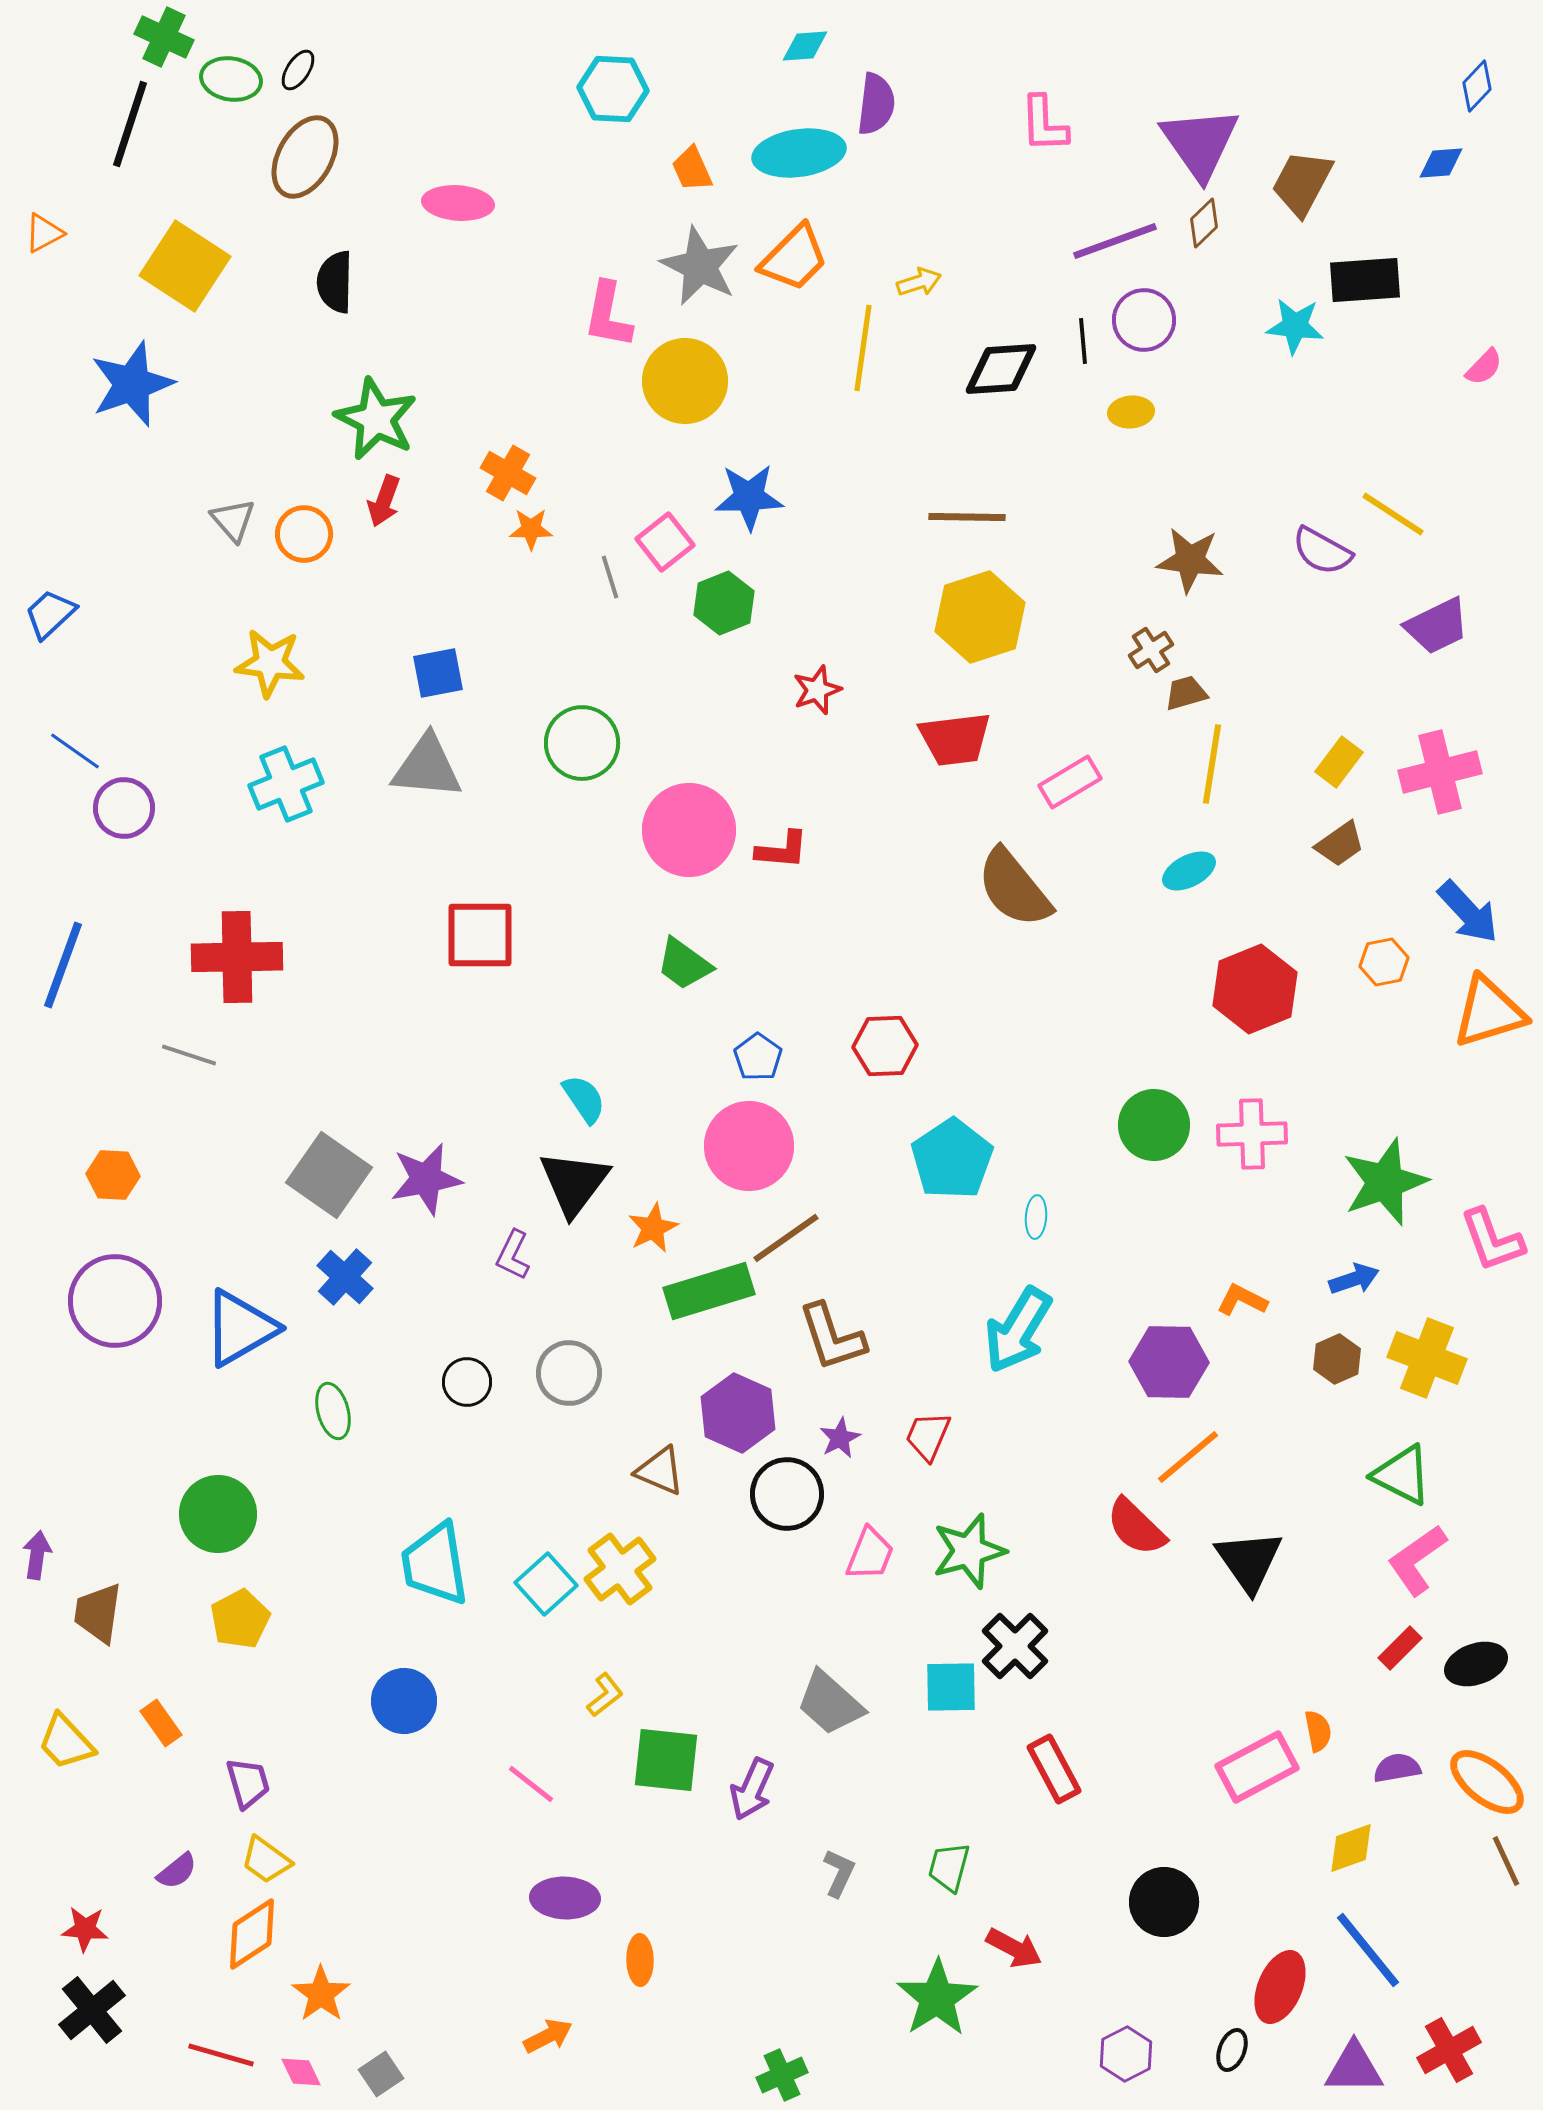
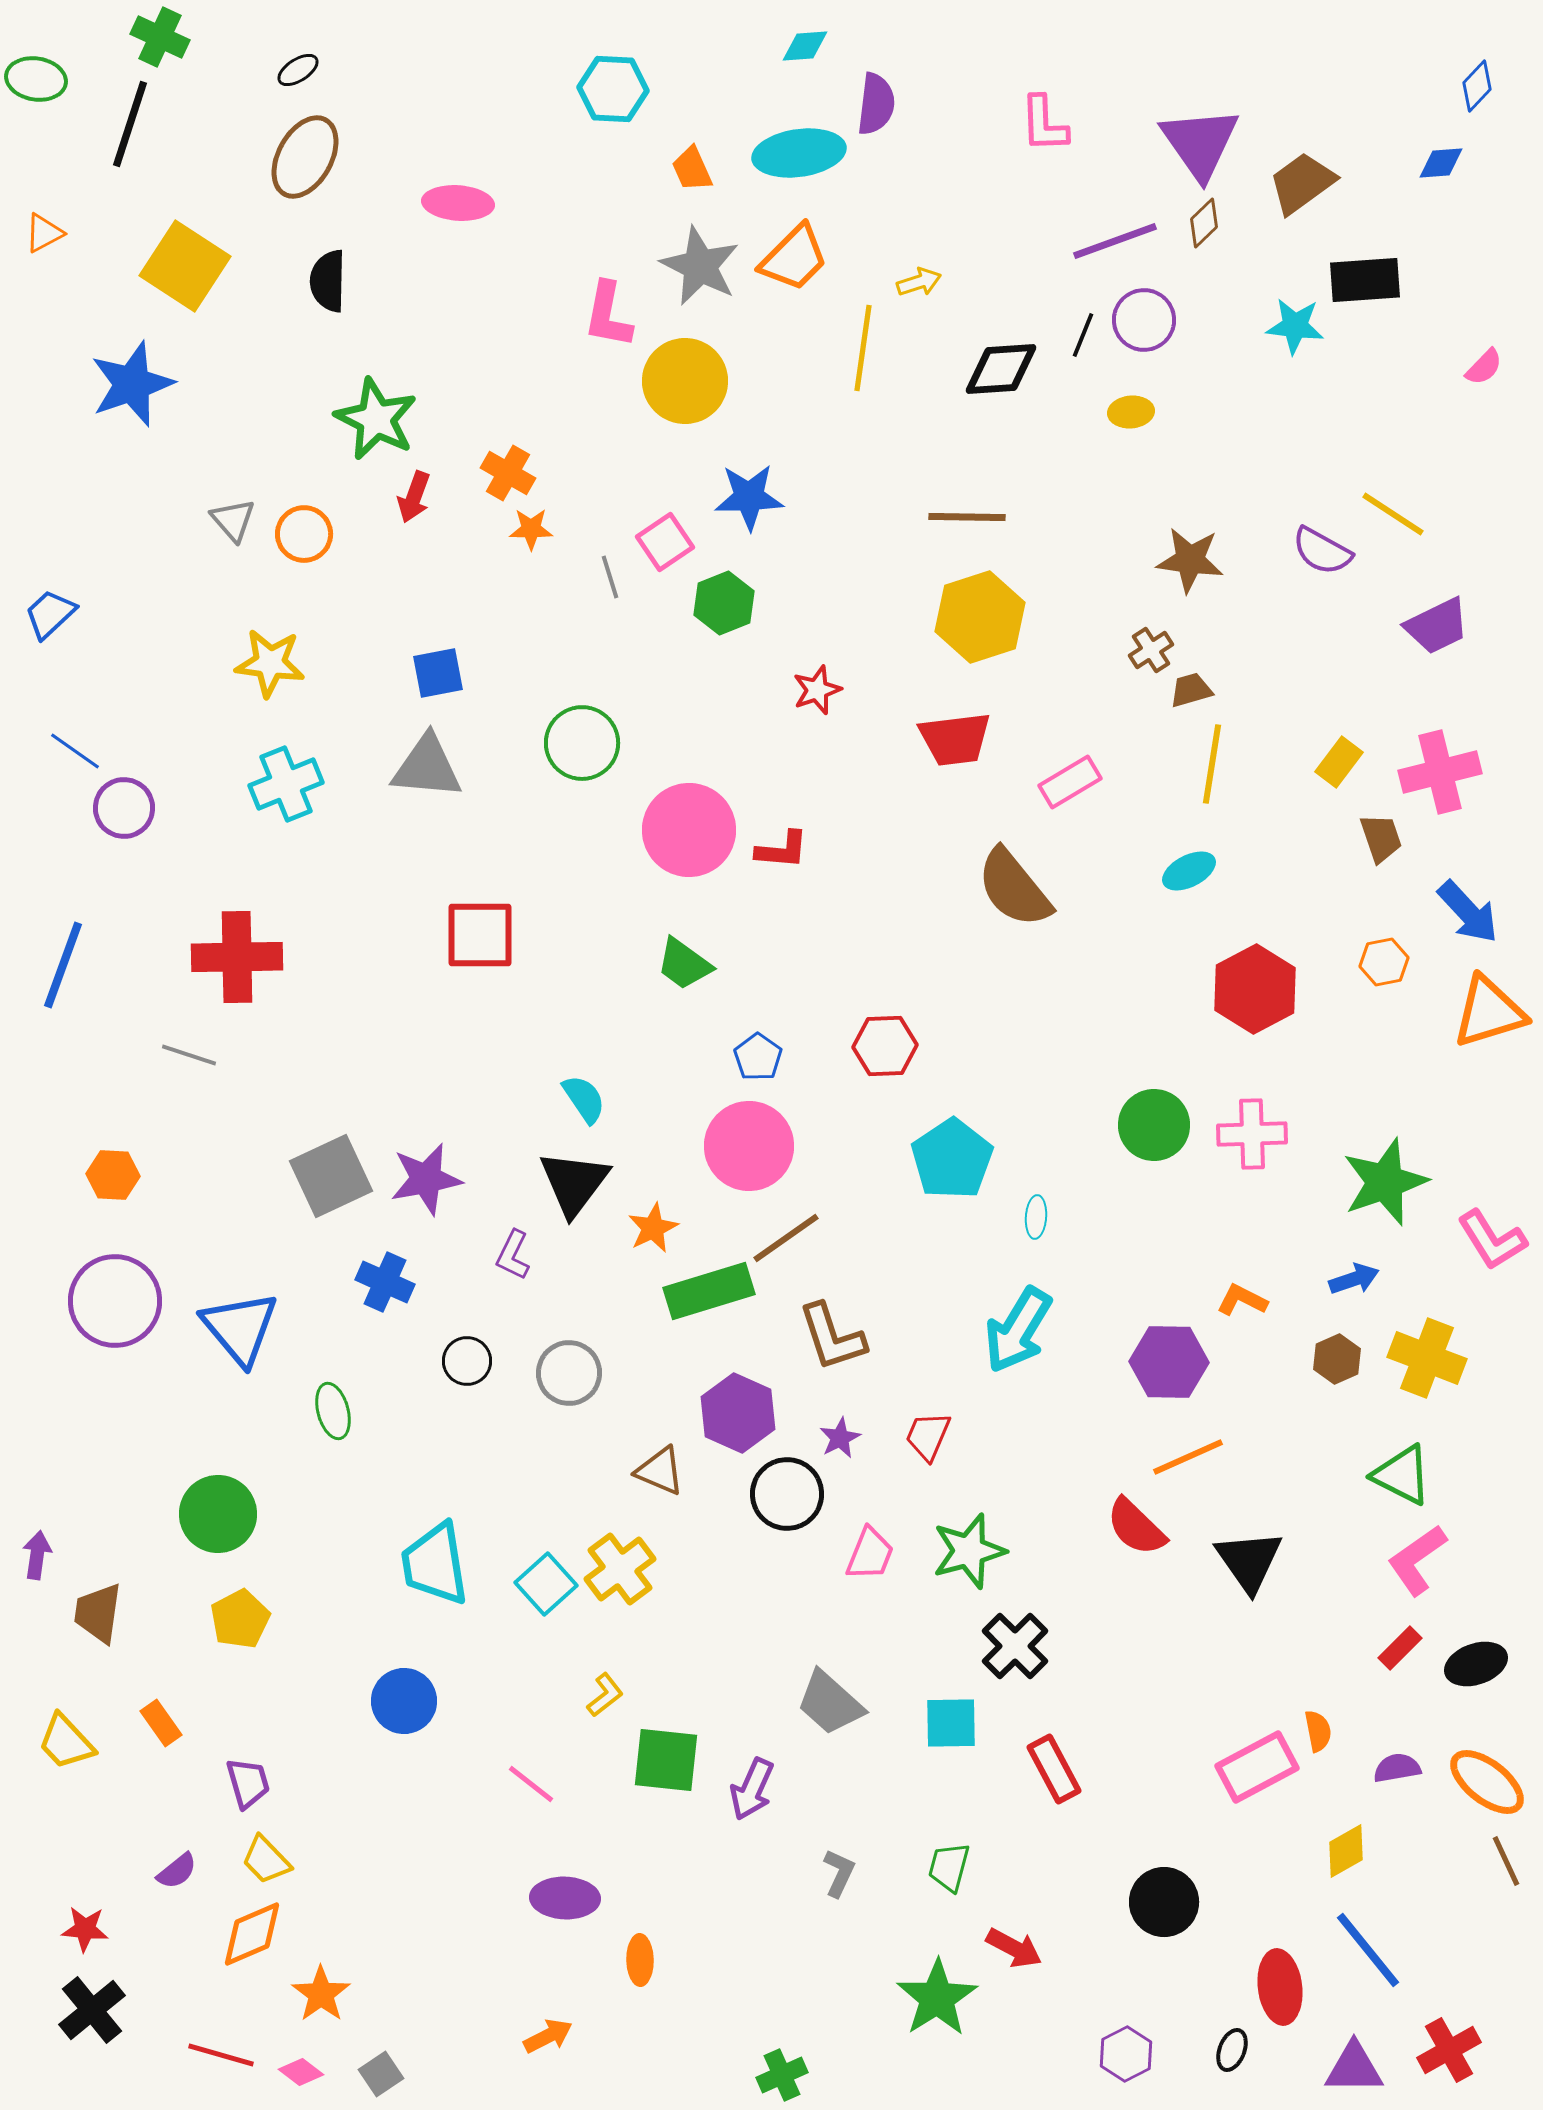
green cross at (164, 37): moved 4 px left
black ellipse at (298, 70): rotated 24 degrees clockwise
green ellipse at (231, 79): moved 195 px left
brown trapezoid at (1302, 183): rotated 26 degrees clockwise
black semicircle at (335, 282): moved 7 px left, 1 px up
black line at (1083, 341): moved 6 px up; rotated 27 degrees clockwise
red arrow at (384, 501): moved 30 px right, 4 px up
pink square at (665, 542): rotated 4 degrees clockwise
brown trapezoid at (1186, 693): moved 5 px right, 3 px up
brown trapezoid at (1340, 844): moved 41 px right, 6 px up; rotated 74 degrees counterclockwise
red hexagon at (1255, 989): rotated 6 degrees counterclockwise
gray square at (329, 1175): moved 2 px right, 1 px down; rotated 30 degrees clockwise
pink L-shape at (1492, 1240): rotated 12 degrees counterclockwise
blue cross at (345, 1277): moved 40 px right, 5 px down; rotated 18 degrees counterclockwise
blue triangle at (240, 1328): rotated 40 degrees counterclockwise
black circle at (467, 1382): moved 21 px up
orange line at (1188, 1457): rotated 16 degrees clockwise
cyan square at (951, 1687): moved 36 px down
yellow diamond at (1351, 1848): moved 5 px left, 3 px down; rotated 10 degrees counterclockwise
yellow trapezoid at (266, 1860): rotated 10 degrees clockwise
orange diamond at (252, 1934): rotated 10 degrees clockwise
red ellipse at (1280, 1987): rotated 30 degrees counterclockwise
pink diamond at (301, 2072): rotated 27 degrees counterclockwise
